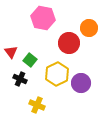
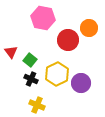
red circle: moved 1 px left, 3 px up
black cross: moved 11 px right
